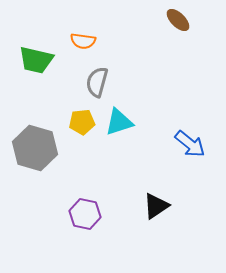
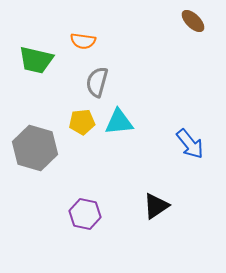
brown ellipse: moved 15 px right, 1 px down
cyan triangle: rotated 12 degrees clockwise
blue arrow: rotated 12 degrees clockwise
